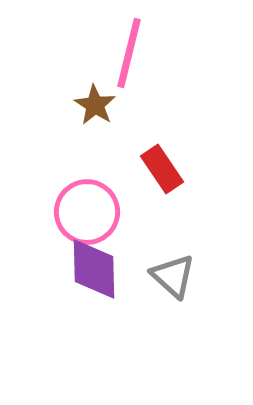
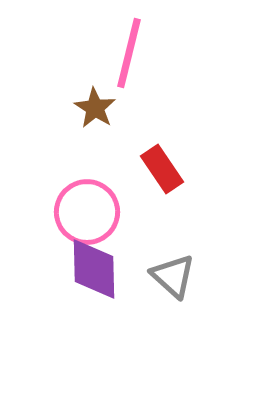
brown star: moved 3 px down
